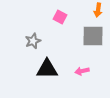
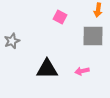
gray star: moved 21 px left
